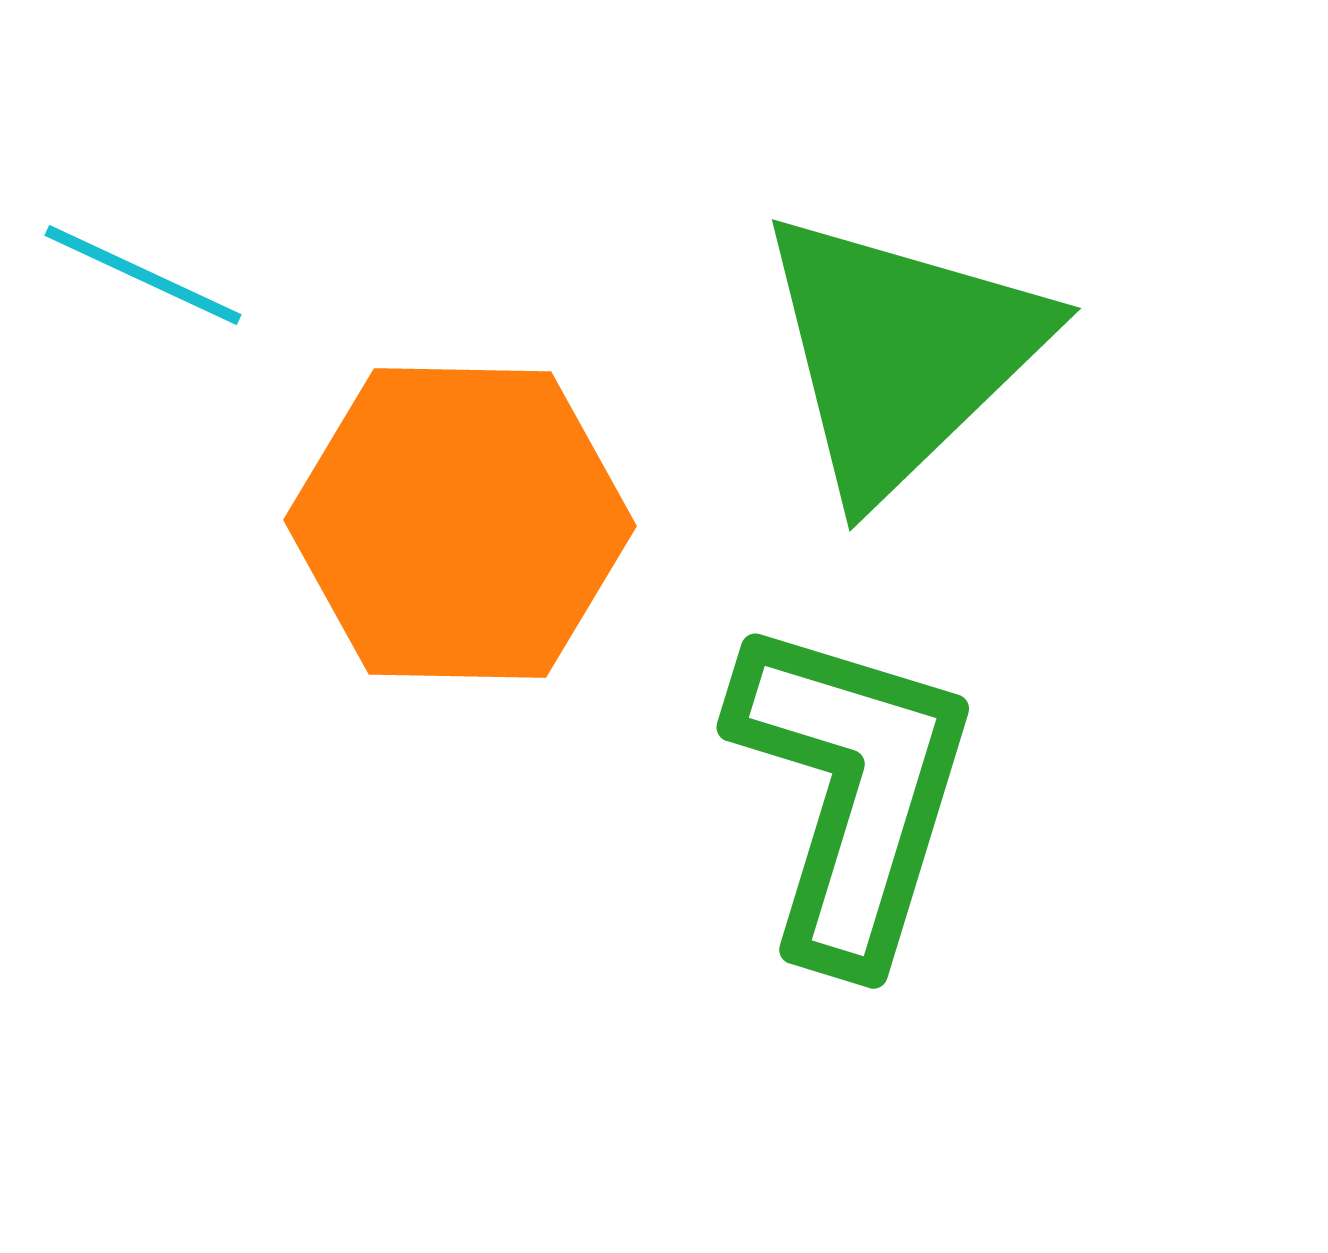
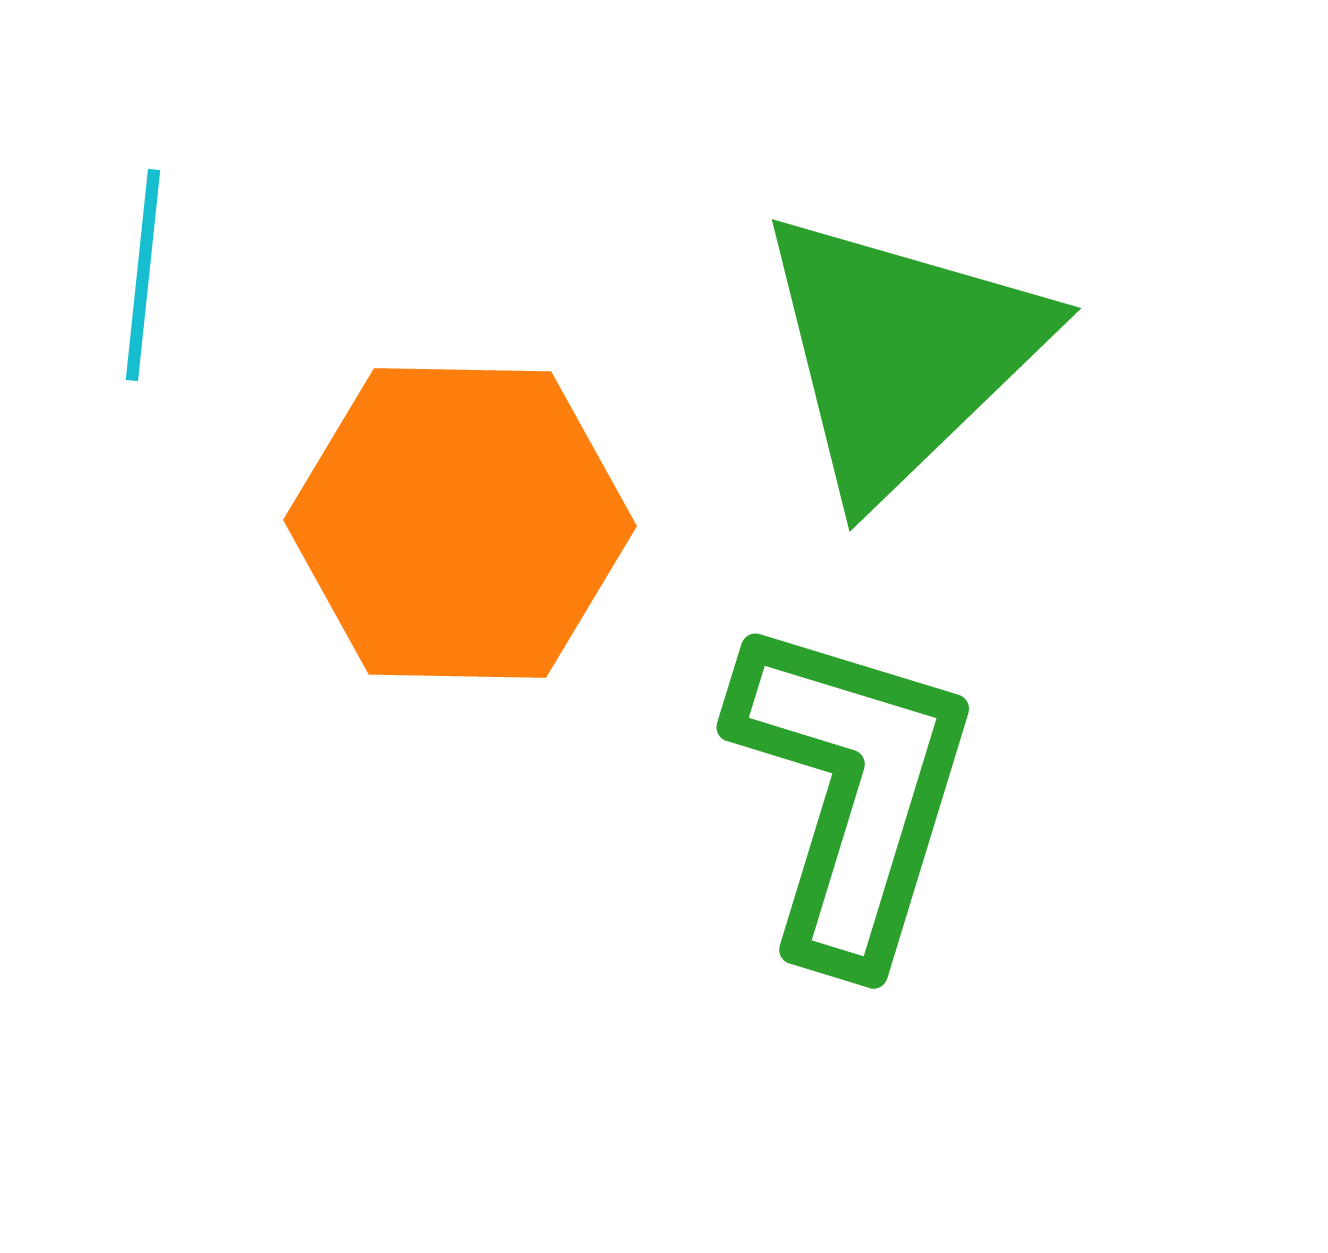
cyan line: rotated 71 degrees clockwise
